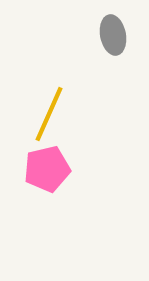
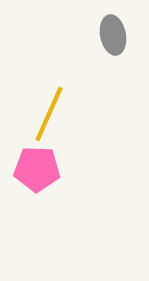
pink pentagon: moved 10 px left; rotated 15 degrees clockwise
